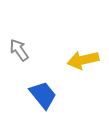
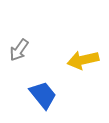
gray arrow: rotated 110 degrees counterclockwise
